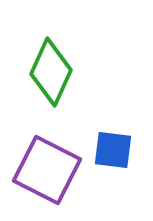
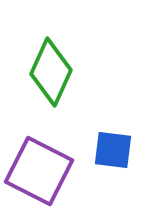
purple square: moved 8 px left, 1 px down
